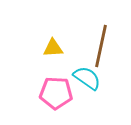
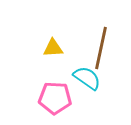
brown line: moved 2 px down
pink pentagon: moved 1 px left, 5 px down
